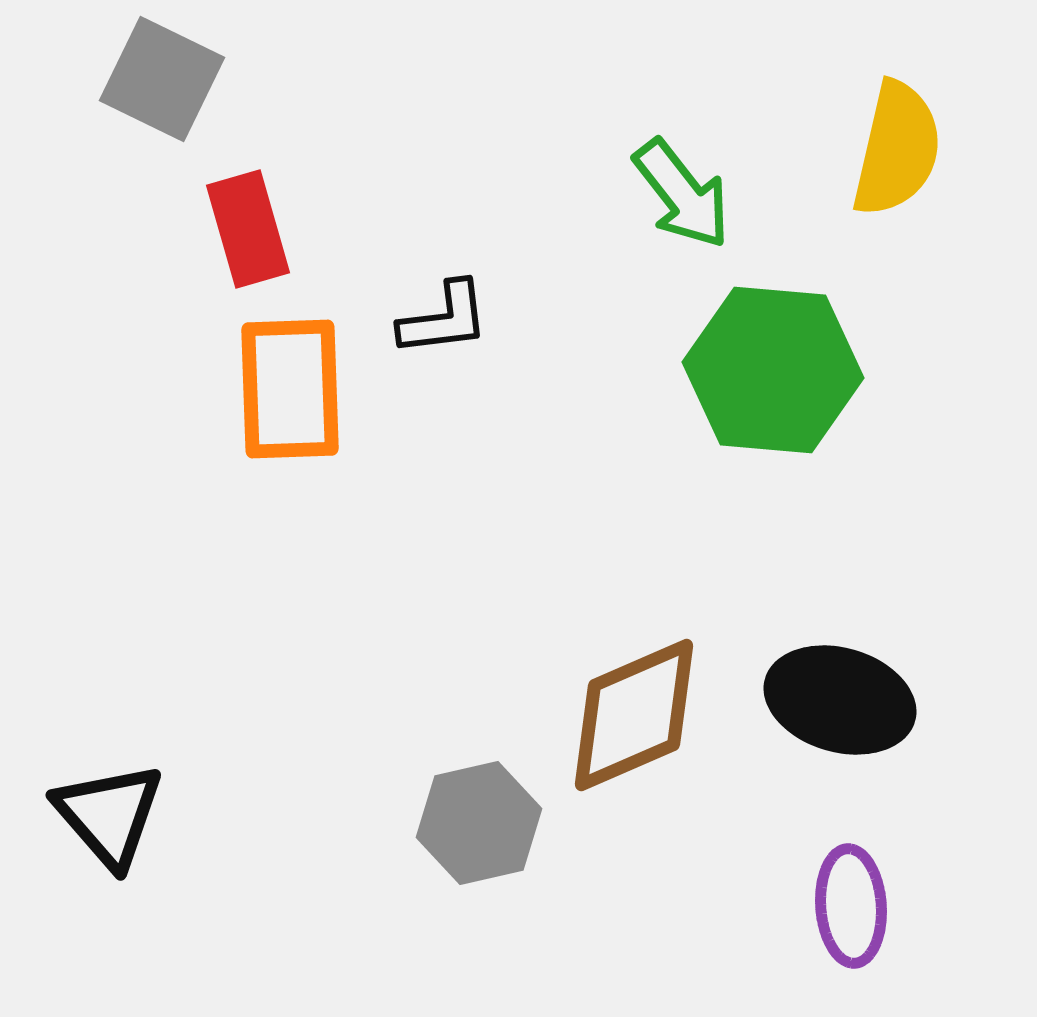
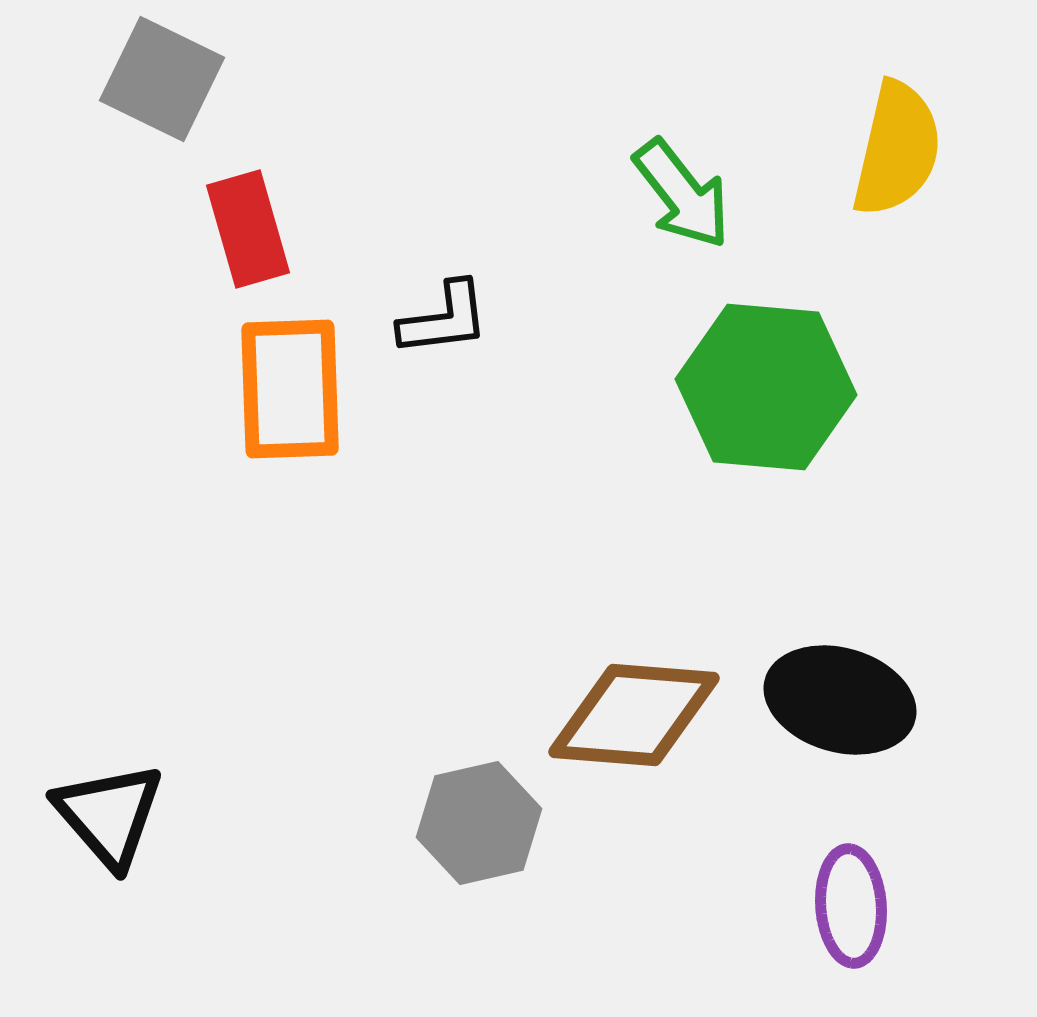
green hexagon: moved 7 px left, 17 px down
brown diamond: rotated 28 degrees clockwise
